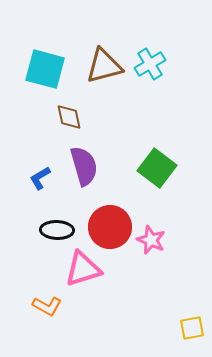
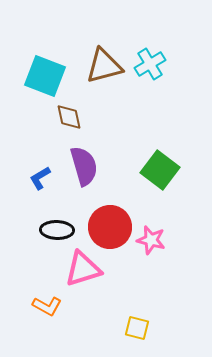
cyan square: moved 7 px down; rotated 6 degrees clockwise
green square: moved 3 px right, 2 px down
pink star: rotated 8 degrees counterclockwise
yellow square: moved 55 px left; rotated 25 degrees clockwise
